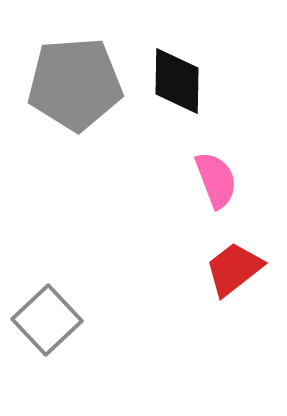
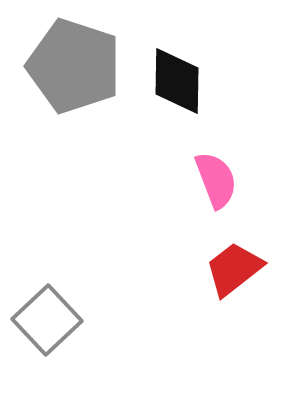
gray pentagon: moved 1 px left, 18 px up; rotated 22 degrees clockwise
